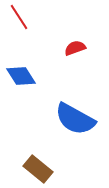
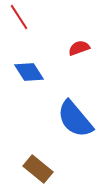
red semicircle: moved 4 px right
blue diamond: moved 8 px right, 4 px up
blue semicircle: rotated 21 degrees clockwise
